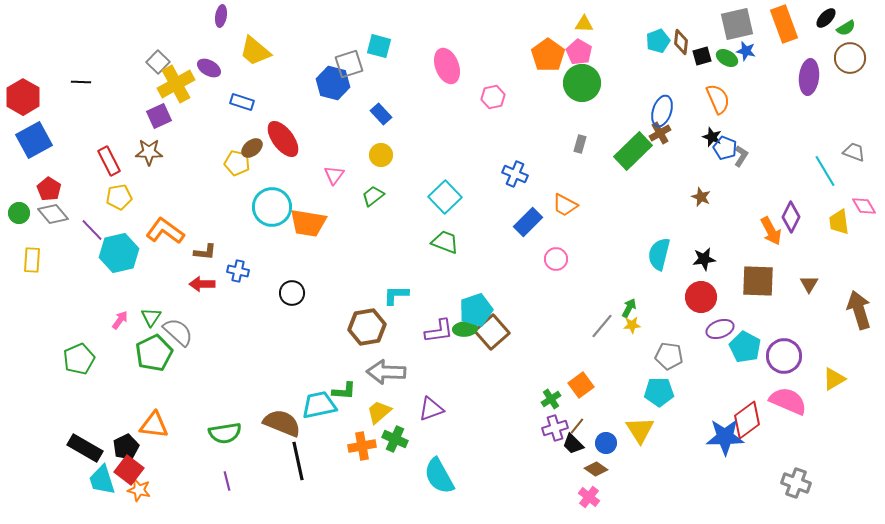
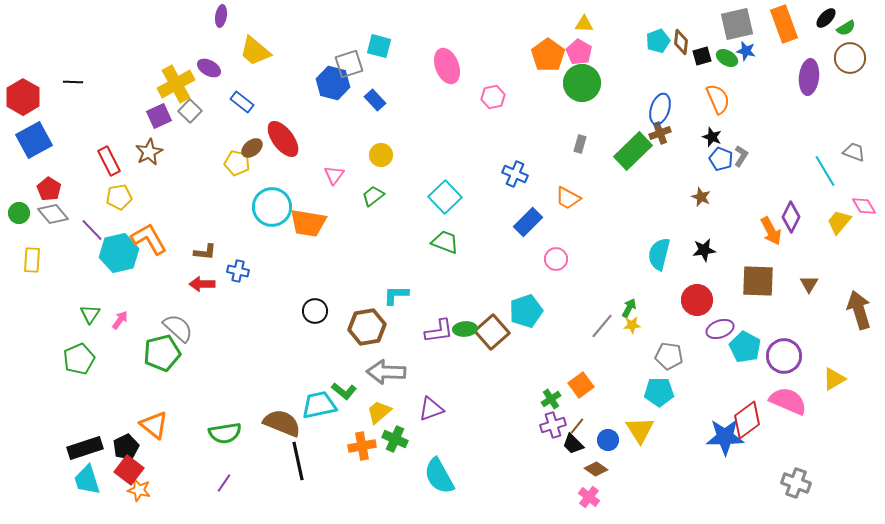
gray square at (158, 62): moved 32 px right, 49 px down
black line at (81, 82): moved 8 px left
blue rectangle at (242, 102): rotated 20 degrees clockwise
blue ellipse at (662, 111): moved 2 px left, 2 px up
blue rectangle at (381, 114): moved 6 px left, 14 px up
brown cross at (660, 133): rotated 10 degrees clockwise
blue pentagon at (725, 148): moved 4 px left, 11 px down
brown star at (149, 152): rotated 28 degrees counterclockwise
orange trapezoid at (565, 205): moved 3 px right, 7 px up
yellow trapezoid at (839, 222): rotated 48 degrees clockwise
orange L-shape at (165, 231): moved 16 px left, 8 px down; rotated 24 degrees clockwise
black star at (704, 259): moved 9 px up
black circle at (292, 293): moved 23 px right, 18 px down
red circle at (701, 297): moved 4 px left, 3 px down
cyan pentagon at (476, 310): moved 50 px right, 1 px down
green triangle at (151, 317): moved 61 px left, 3 px up
gray semicircle at (178, 332): moved 4 px up
green pentagon at (154, 353): moved 8 px right; rotated 12 degrees clockwise
green L-shape at (344, 391): rotated 35 degrees clockwise
orange triangle at (154, 425): rotated 32 degrees clockwise
purple cross at (555, 428): moved 2 px left, 3 px up
blue circle at (606, 443): moved 2 px right, 3 px up
black rectangle at (85, 448): rotated 48 degrees counterclockwise
cyan trapezoid at (102, 480): moved 15 px left
purple line at (227, 481): moved 3 px left, 2 px down; rotated 48 degrees clockwise
